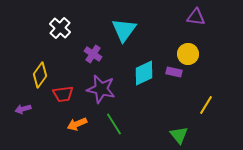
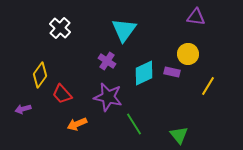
purple cross: moved 14 px right, 7 px down
purple rectangle: moved 2 px left
purple star: moved 7 px right, 8 px down
red trapezoid: moved 1 px left; rotated 55 degrees clockwise
yellow line: moved 2 px right, 19 px up
green line: moved 20 px right
